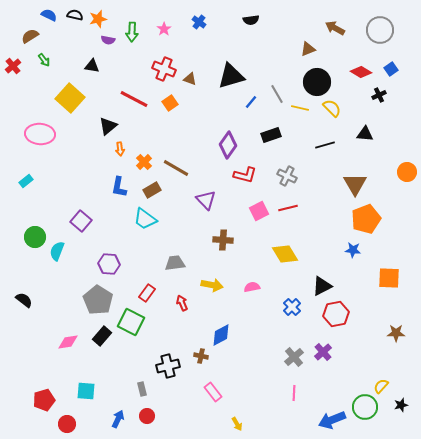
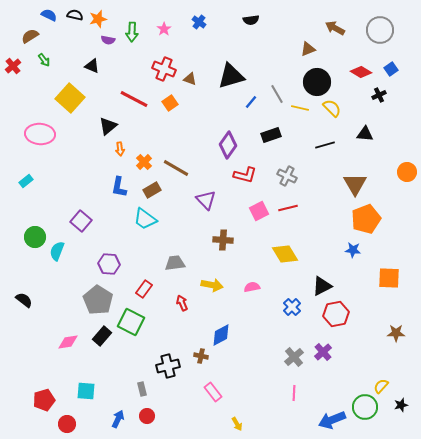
black triangle at (92, 66): rotated 14 degrees clockwise
red rectangle at (147, 293): moved 3 px left, 4 px up
